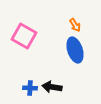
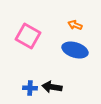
orange arrow: rotated 144 degrees clockwise
pink square: moved 4 px right
blue ellipse: rotated 55 degrees counterclockwise
